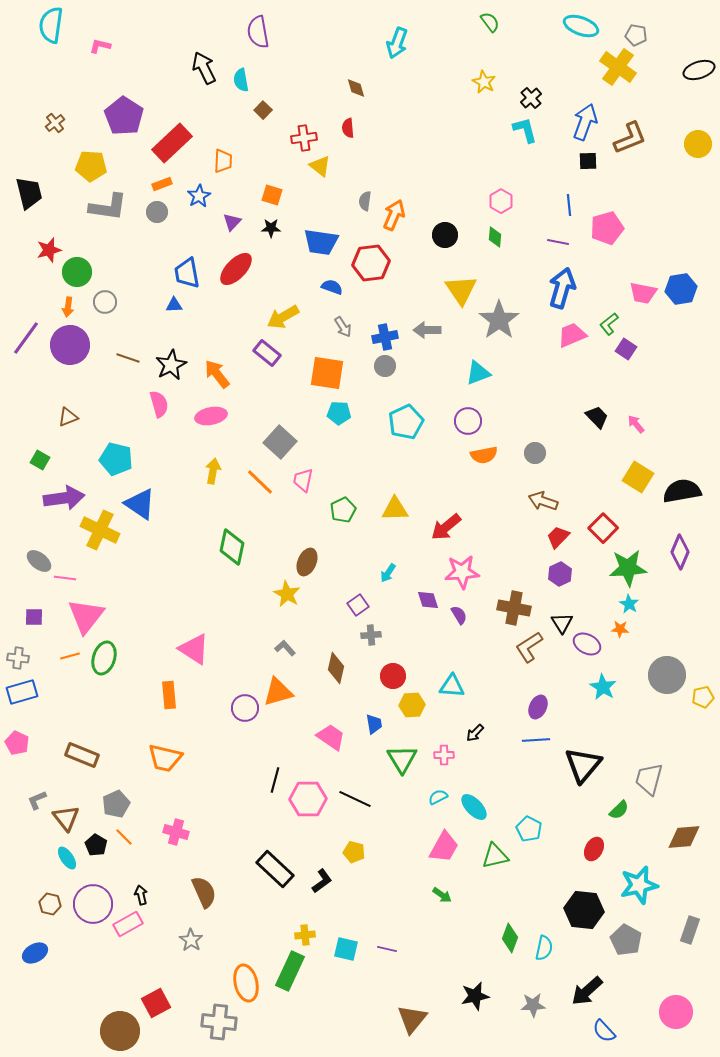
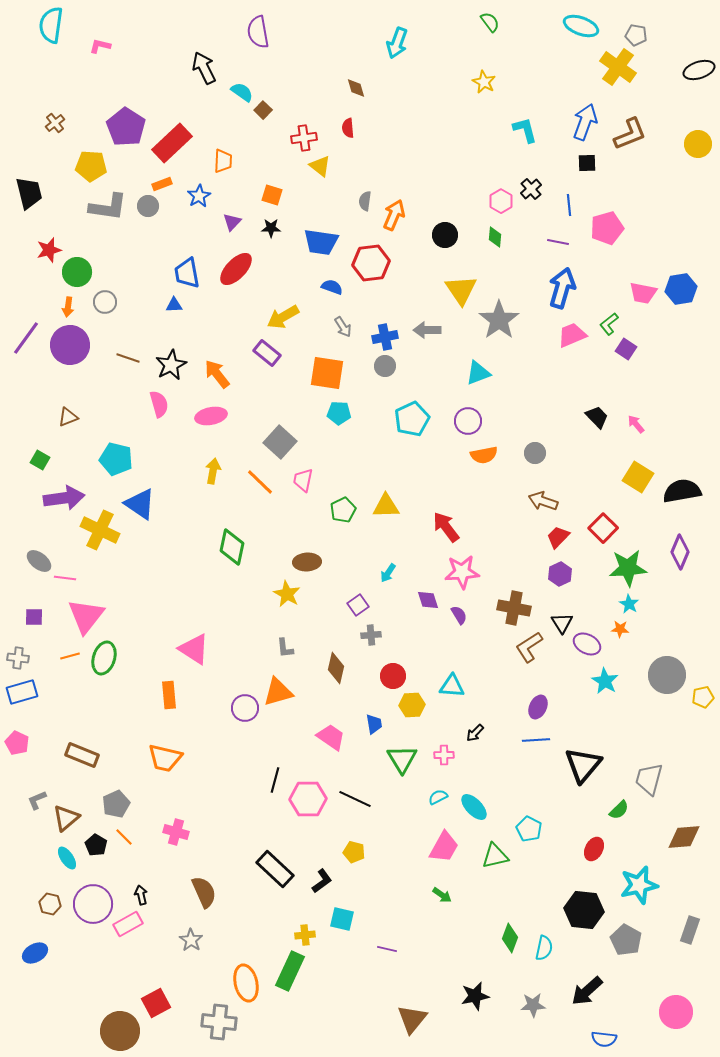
cyan semicircle at (241, 80): moved 1 px right, 12 px down; rotated 135 degrees clockwise
black cross at (531, 98): moved 91 px down
purple pentagon at (124, 116): moved 2 px right, 11 px down
brown L-shape at (630, 138): moved 4 px up
black square at (588, 161): moved 1 px left, 2 px down
gray circle at (157, 212): moved 9 px left, 6 px up
cyan pentagon at (406, 422): moved 6 px right, 3 px up
yellow triangle at (395, 509): moved 9 px left, 3 px up
red arrow at (446, 527): rotated 92 degrees clockwise
brown ellipse at (307, 562): rotated 64 degrees clockwise
gray L-shape at (285, 648): rotated 145 degrees counterclockwise
cyan star at (603, 687): moved 2 px right, 6 px up
brown triangle at (66, 818): rotated 28 degrees clockwise
cyan square at (346, 949): moved 4 px left, 30 px up
blue semicircle at (604, 1031): moved 8 px down; rotated 40 degrees counterclockwise
